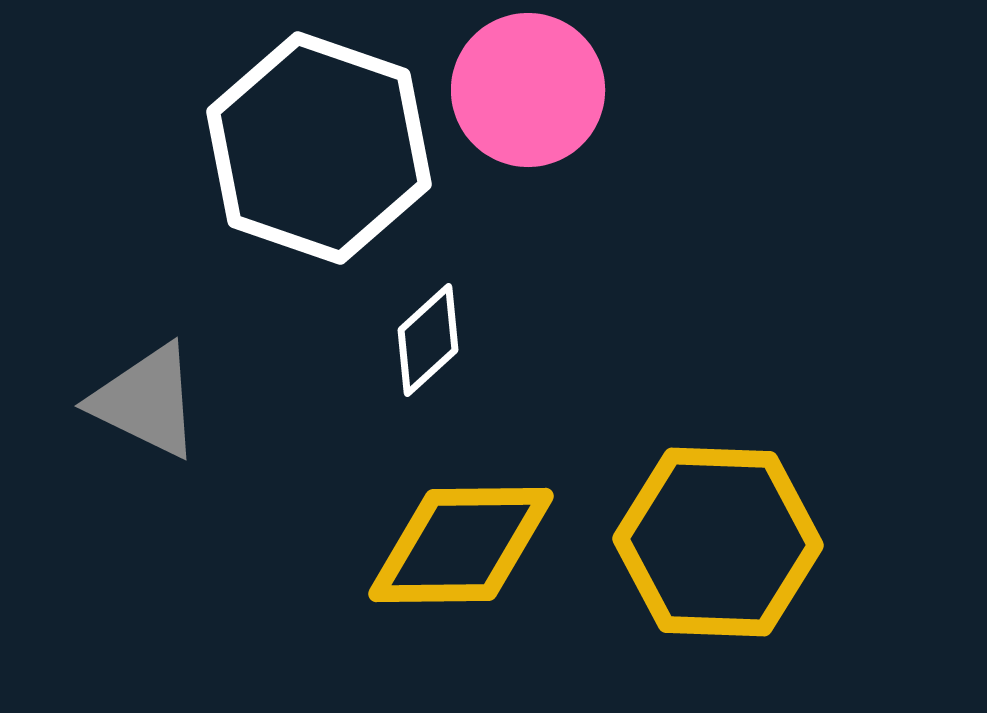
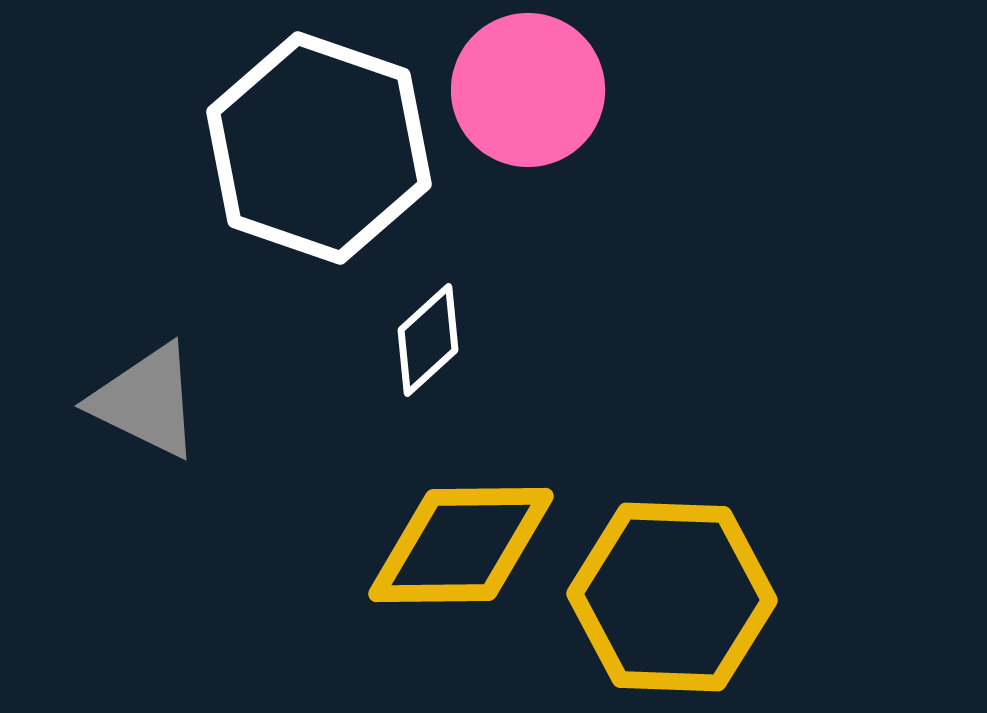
yellow hexagon: moved 46 px left, 55 px down
